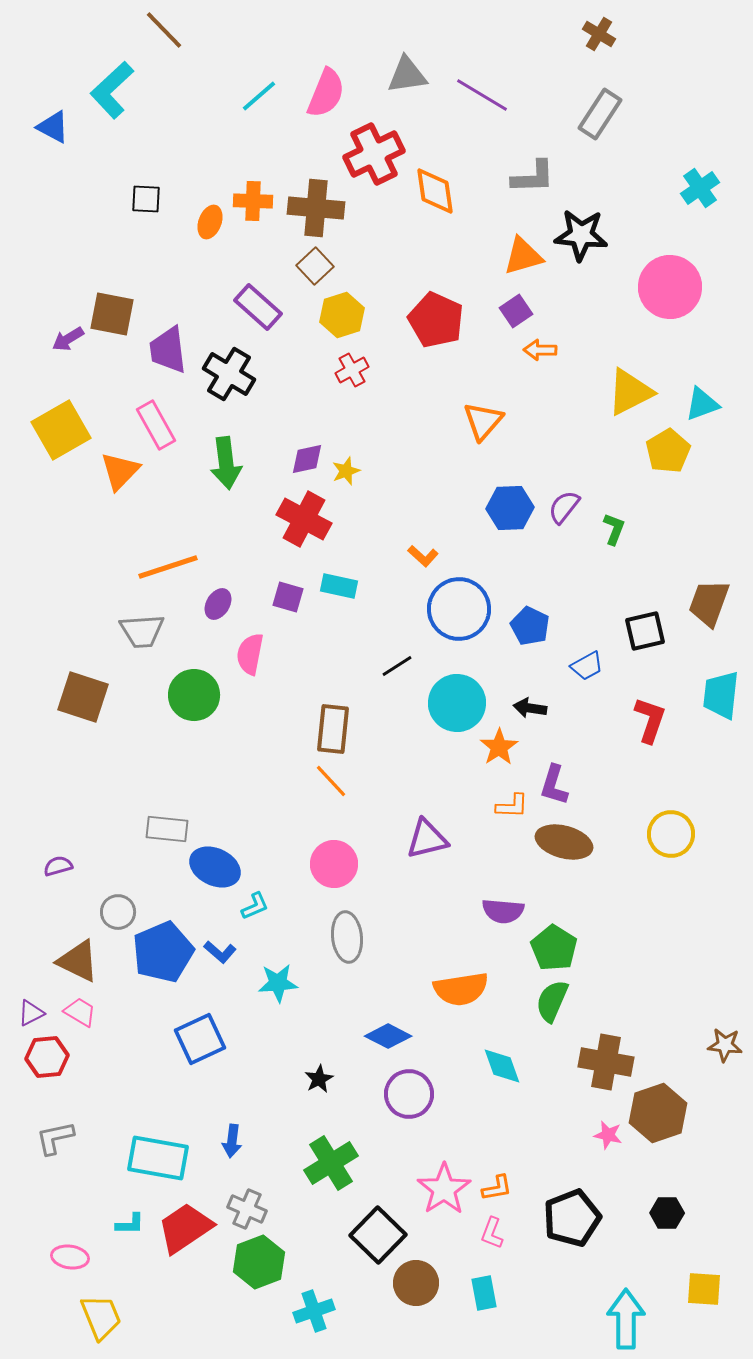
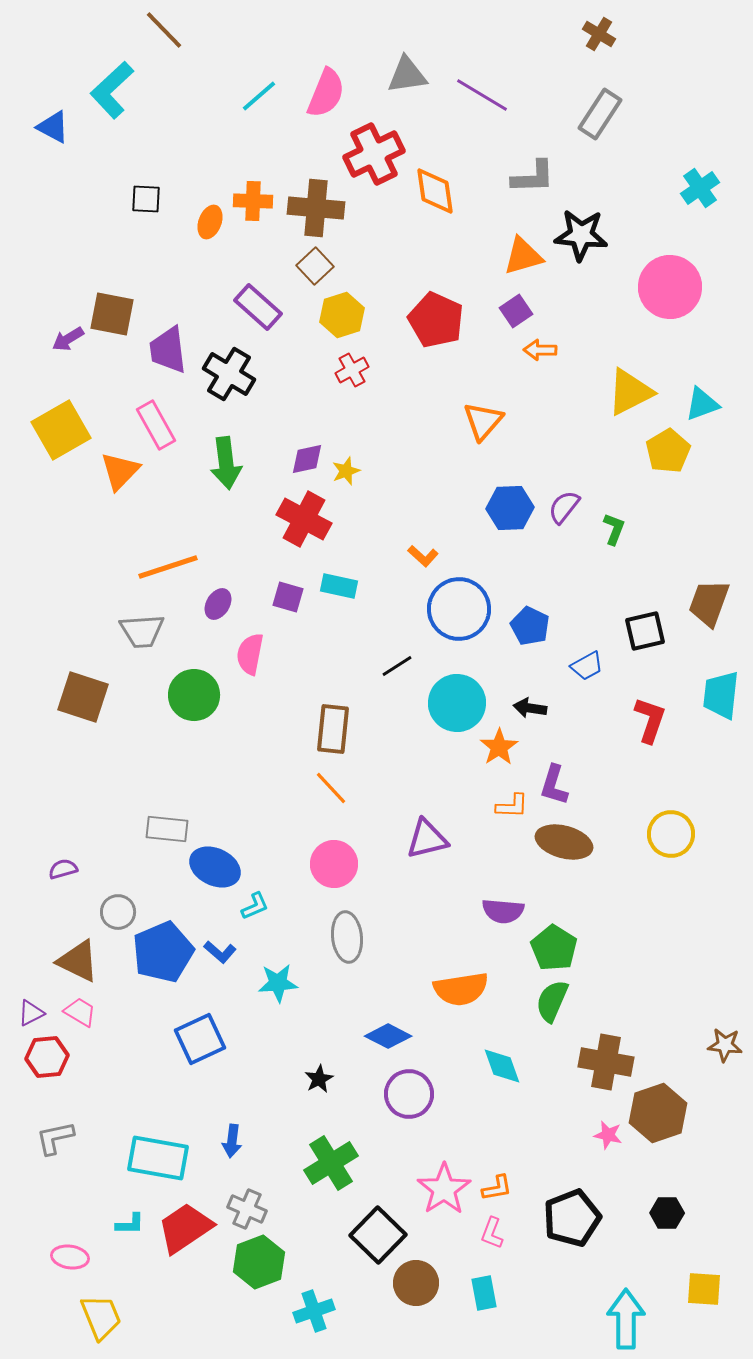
orange line at (331, 781): moved 7 px down
purple semicircle at (58, 866): moved 5 px right, 3 px down
